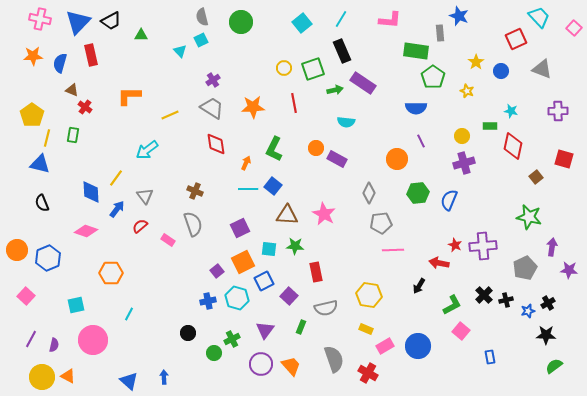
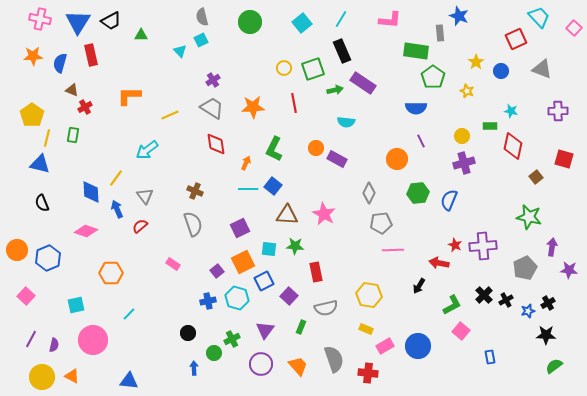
blue triangle at (78, 22): rotated 12 degrees counterclockwise
green circle at (241, 22): moved 9 px right
red cross at (85, 107): rotated 24 degrees clockwise
blue arrow at (117, 209): rotated 60 degrees counterclockwise
pink rectangle at (168, 240): moved 5 px right, 24 px down
black cross at (506, 300): rotated 16 degrees counterclockwise
cyan line at (129, 314): rotated 16 degrees clockwise
orange trapezoid at (291, 366): moved 7 px right
red cross at (368, 373): rotated 24 degrees counterclockwise
orange triangle at (68, 376): moved 4 px right
blue arrow at (164, 377): moved 30 px right, 9 px up
blue triangle at (129, 381): rotated 36 degrees counterclockwise
